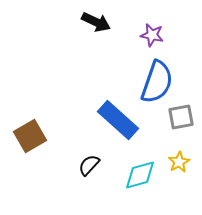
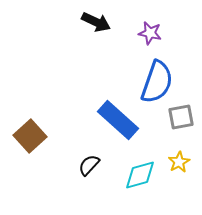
purple star: moved 2 px left, 2 px up
brown square: rotated 12 degrees counterclockwise
